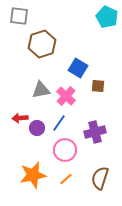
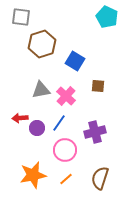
gray square: moved 2 px right, 1 px down
blue square: moved 3 px left, 7 px up
